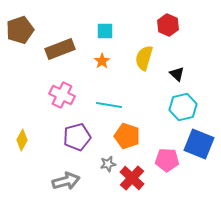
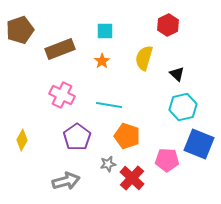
red hexagon: rotated 10 degrees clockwise
purple pentagon: rotated 20 degrees counterclockwise
